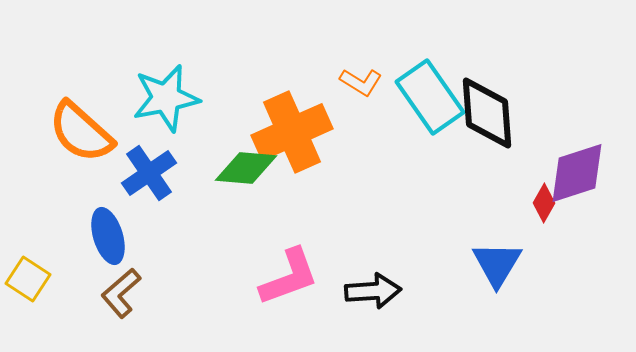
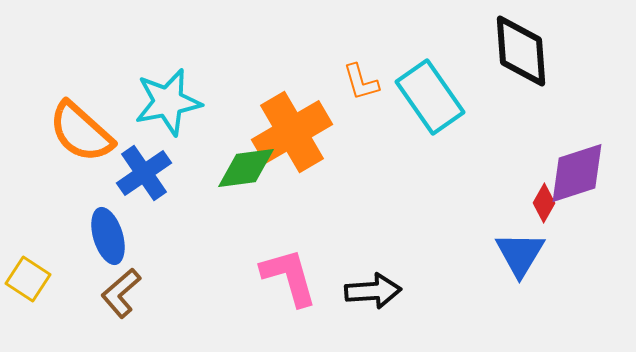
orange L-shape: rotated 42 degrees clockwise
cyan star: moved 2 px right, 4 px down
black diamond: moved 34 px right, 62 px up
orange cross: rotated 6 degrees counterclockwise
green diamond: rotated 12 degrees counterclockwise
blue cross: moved 5 px left
blue triangle: moved 23 px right, 10 px up
pink L-shape: rotated 86 degrees counterclockwise
